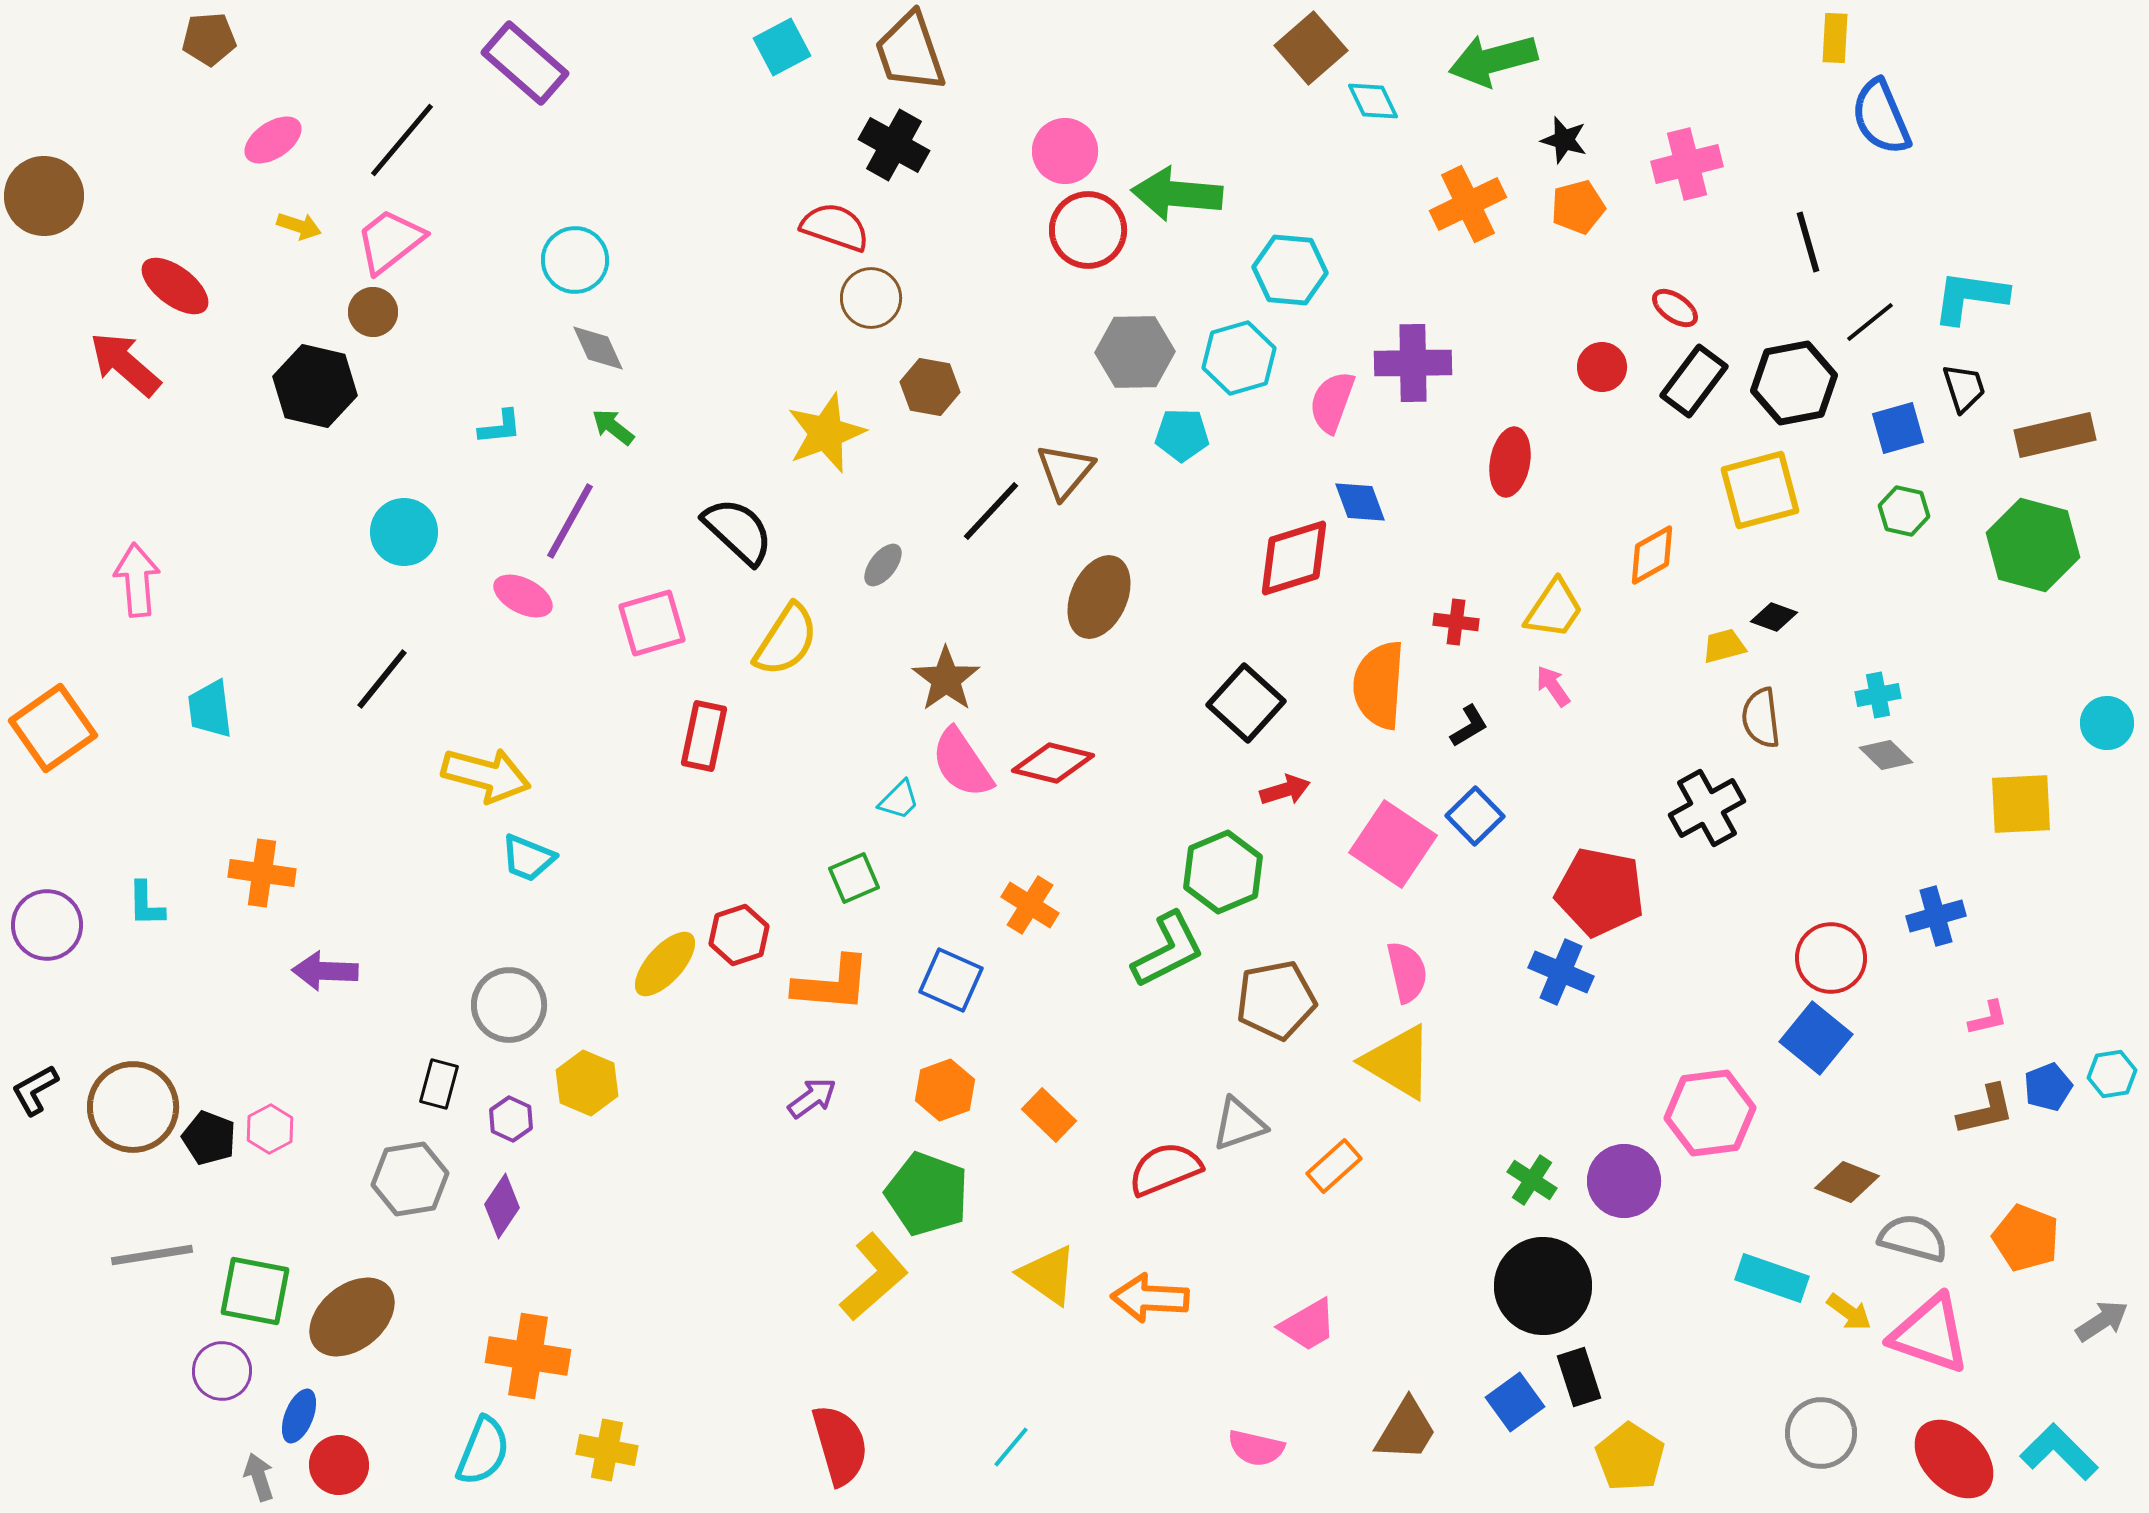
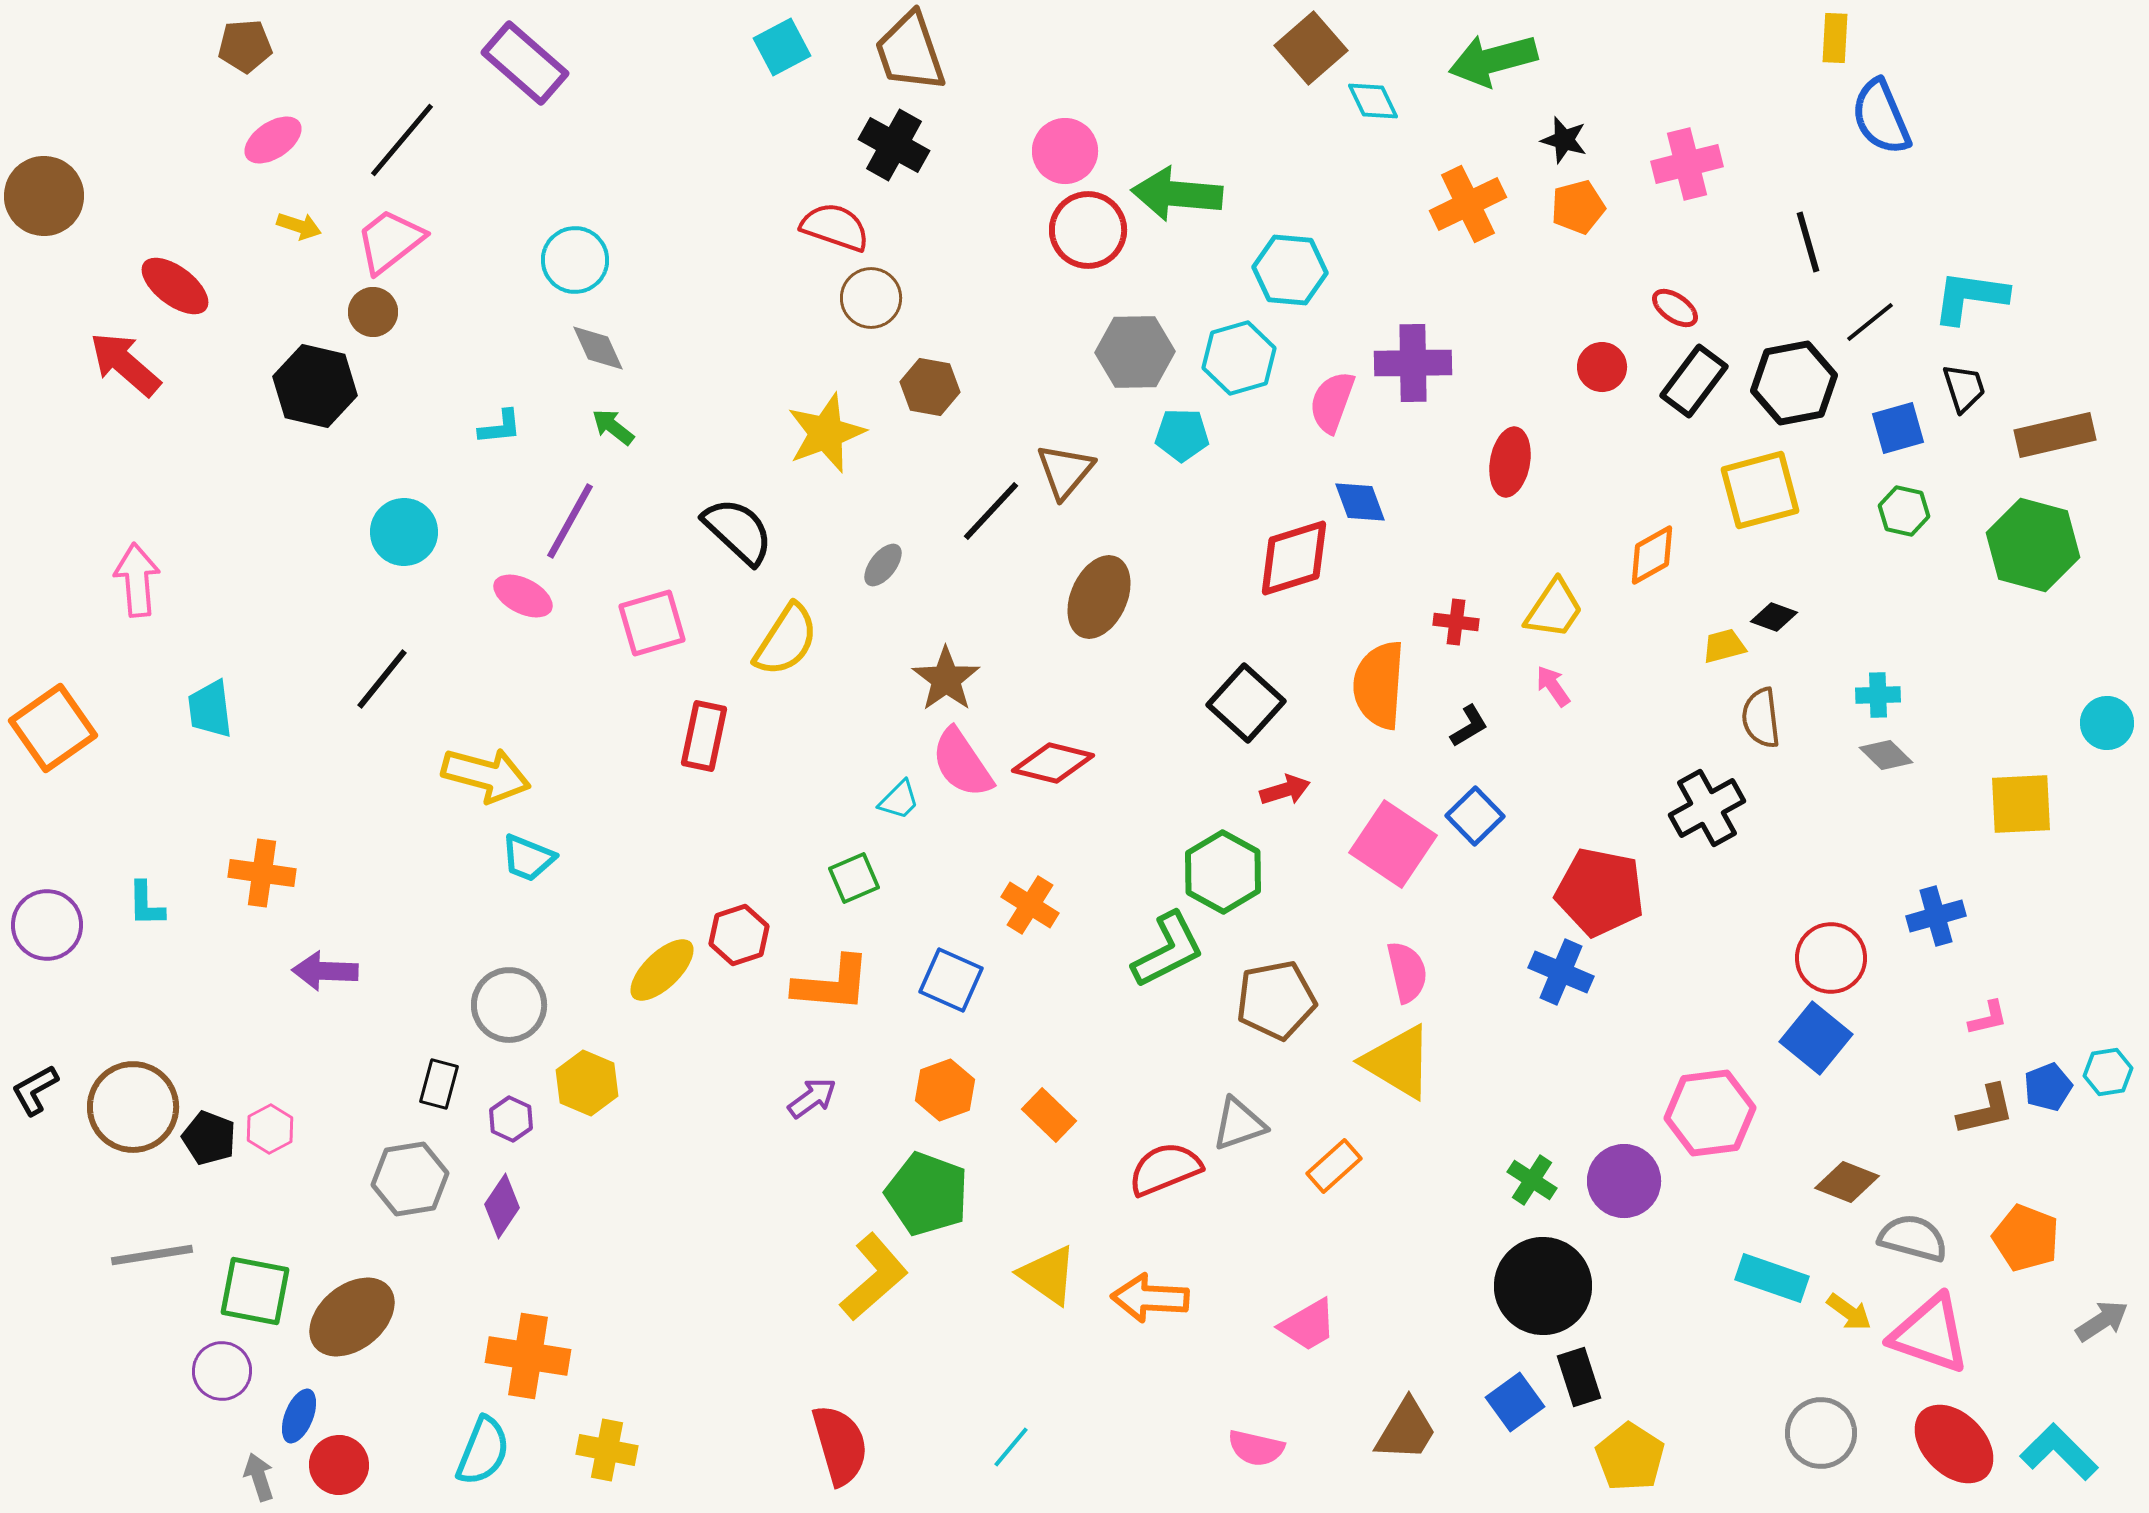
brown pentagon at (209, 39): moved 36 px right, 7 px down
cyan cross at (1878, 695): rotated 9 degrees clockwise
green hexagon at (1223, 872): rotated 8 degrees counterclockwise
yellow ellipse at (665, 964): moved 3 px left, 6 px down; rotated 4 degrees clockwise
cyan hexagon at (2112, 1074): moved 4 px left, 2 px up
red ellipse at (1954, 1459): moved 15 px up
